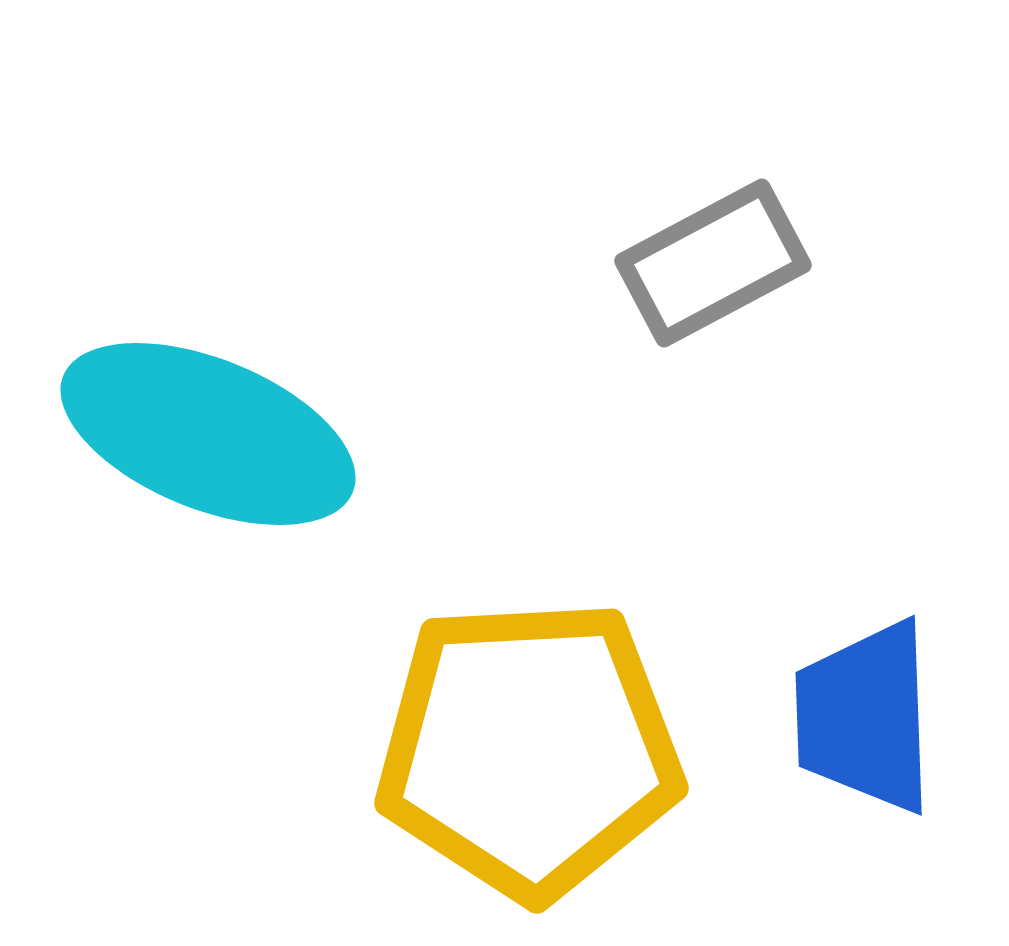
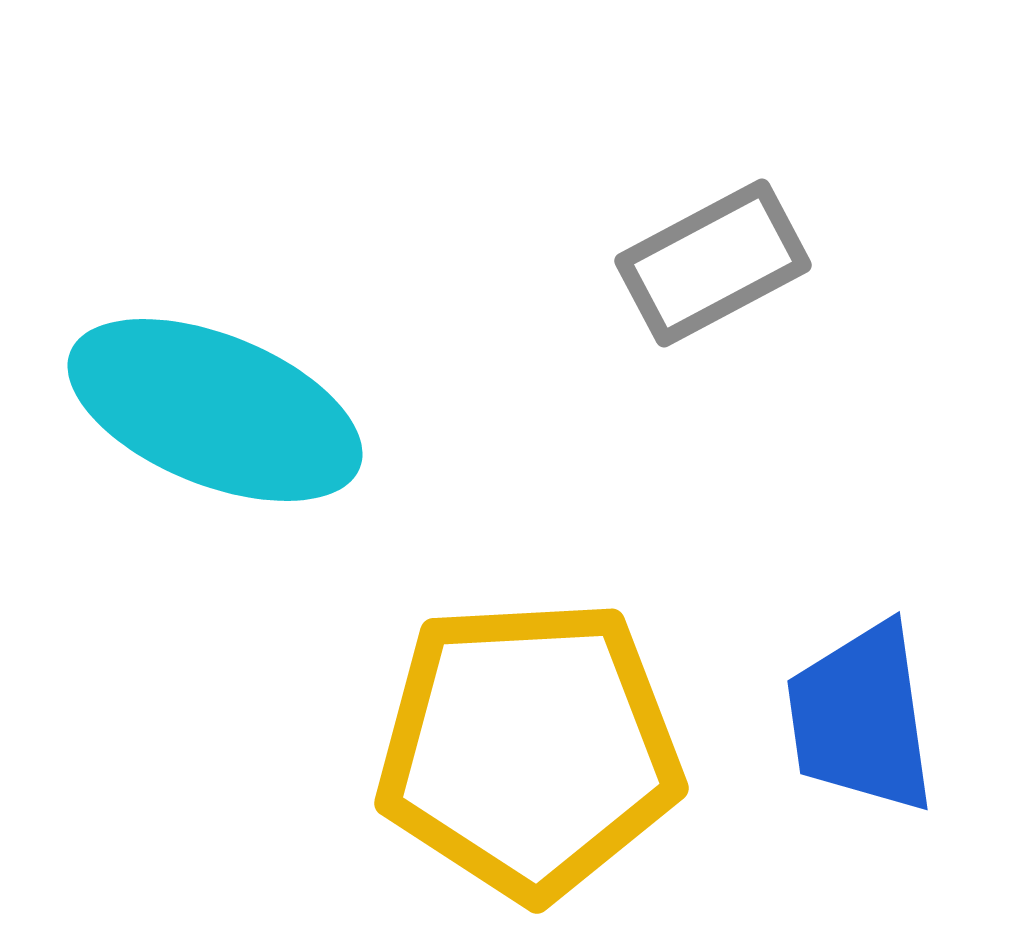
cyan ellipse: moved 7 px right, 24 px up
blue trapezoid: moved 4 px left, 1 px down; rotated 6 degrees counterclockwise
